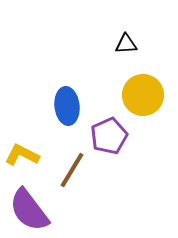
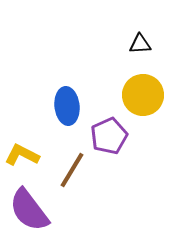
black triangle: moved 14 px right
